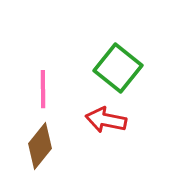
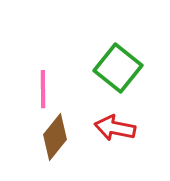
red arrow: moved 9 px right, 8 px down
brown diamond: moved 15 px right, 9 px up
